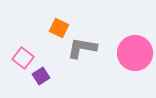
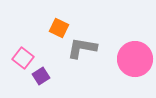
pink circle: moved 6 px down
